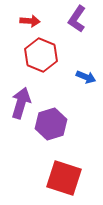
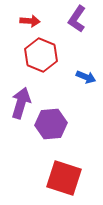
purple hexagon: rotated 12 degrees clockwise
